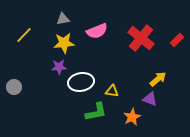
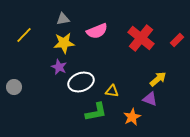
purple star: rotated 28 degrees clockwise
white ellipse: rotated 10 degrees counterclockwise
